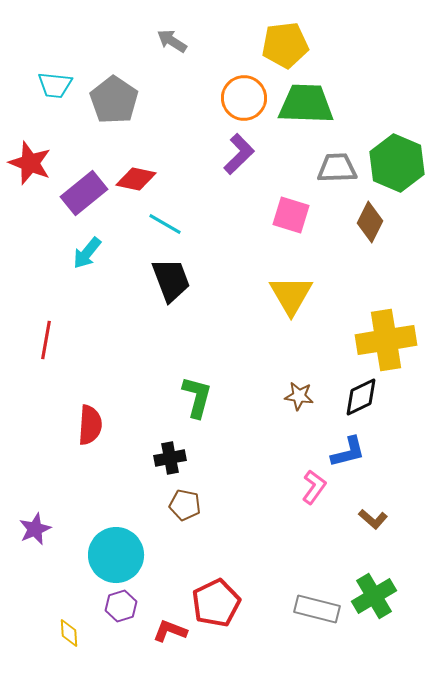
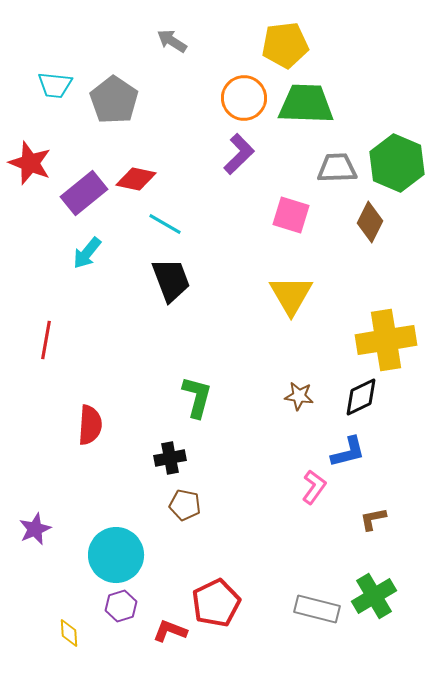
brown L-shape: rotated 128 degrees clockwise
